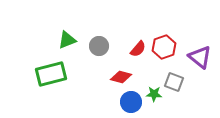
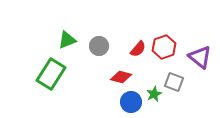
green rectangle: rotated 44 degrees counterclockwise
green star: rotated 28 degrees counterclockwise
